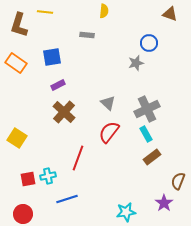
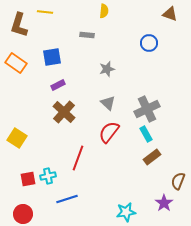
gray star: moved 29 px left, 6 px down
